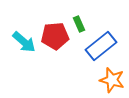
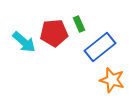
red pentagon: moved 1 px left, 3 px up
blue rectangle: moved 1 px left, 1 px down
